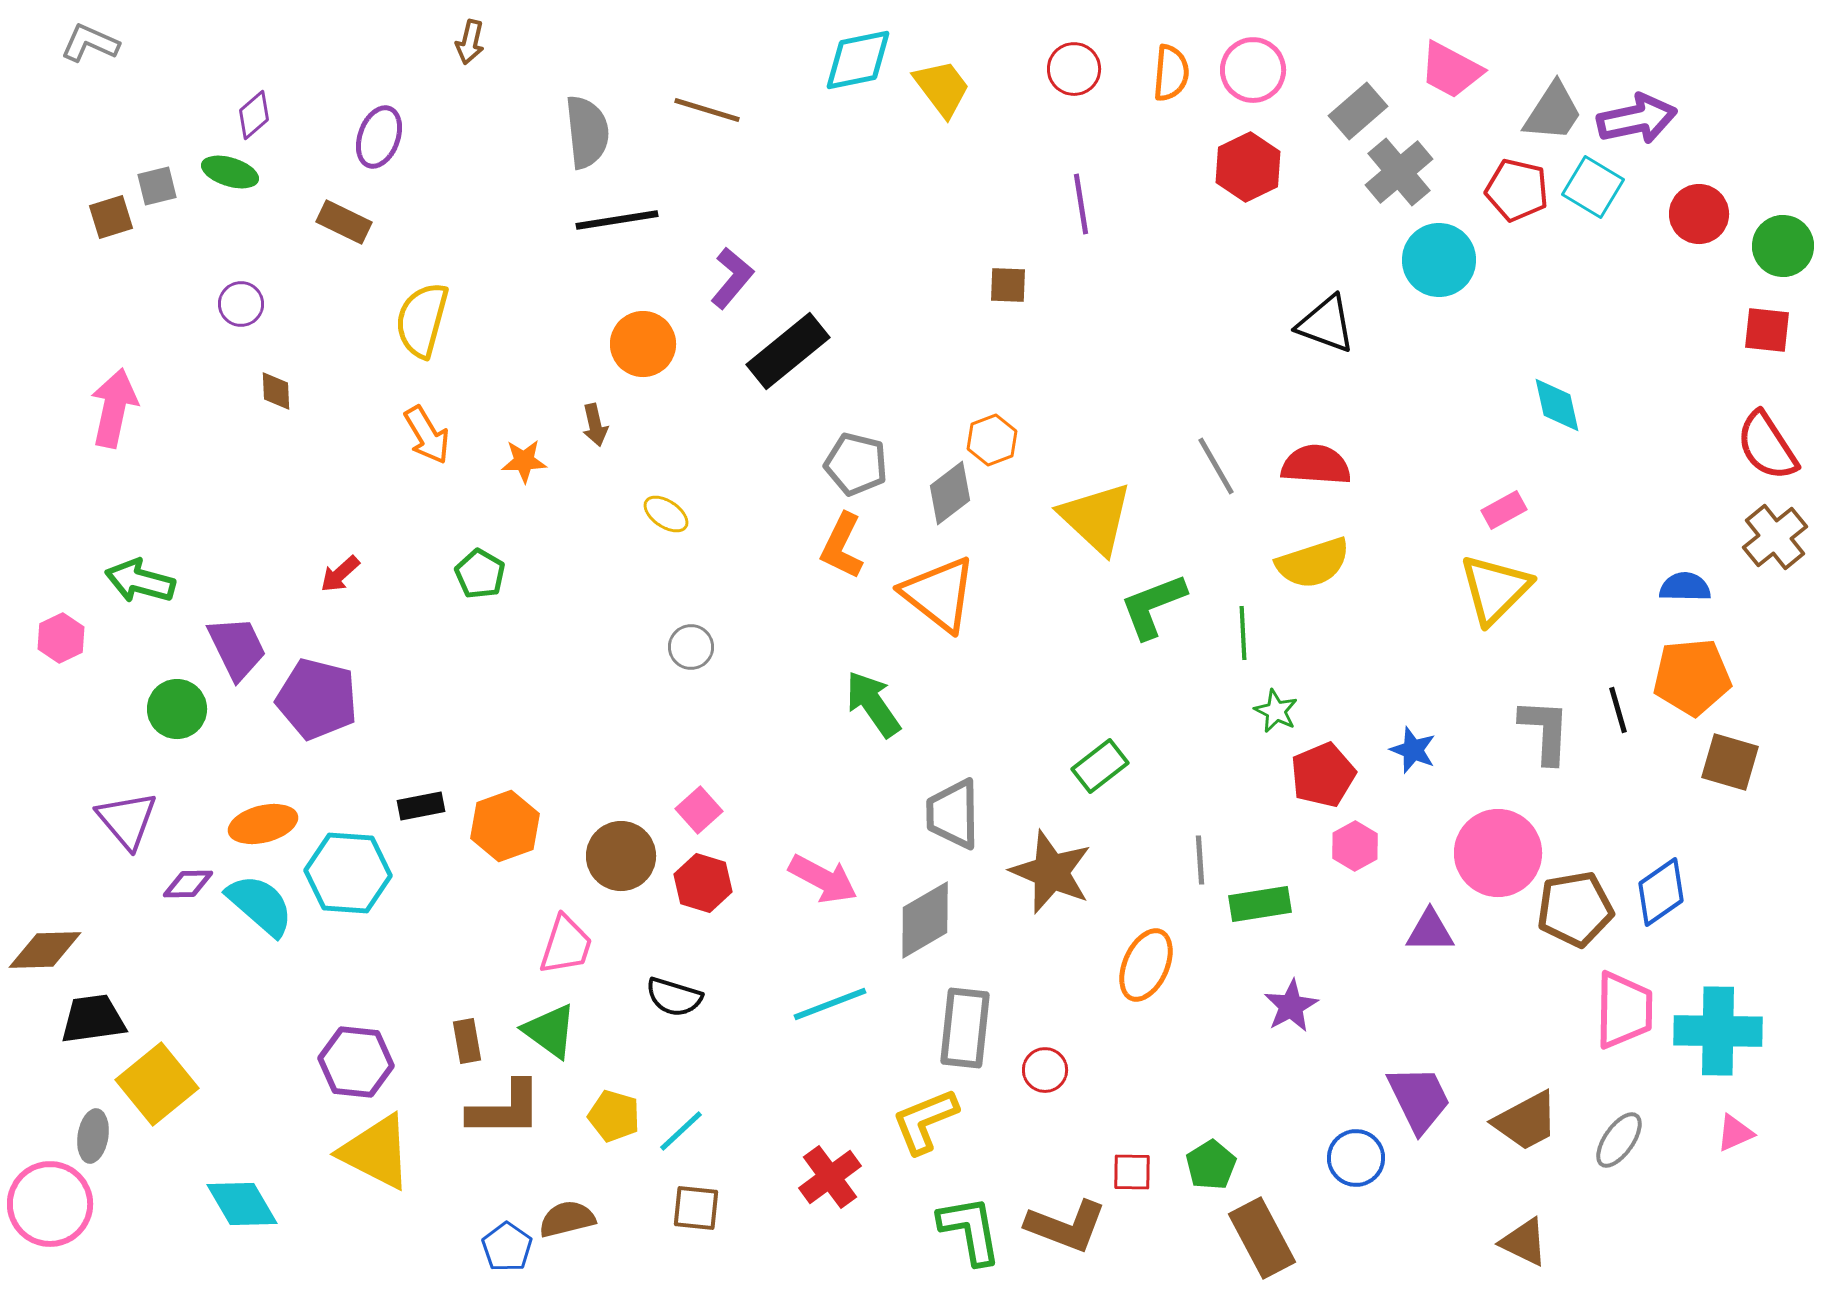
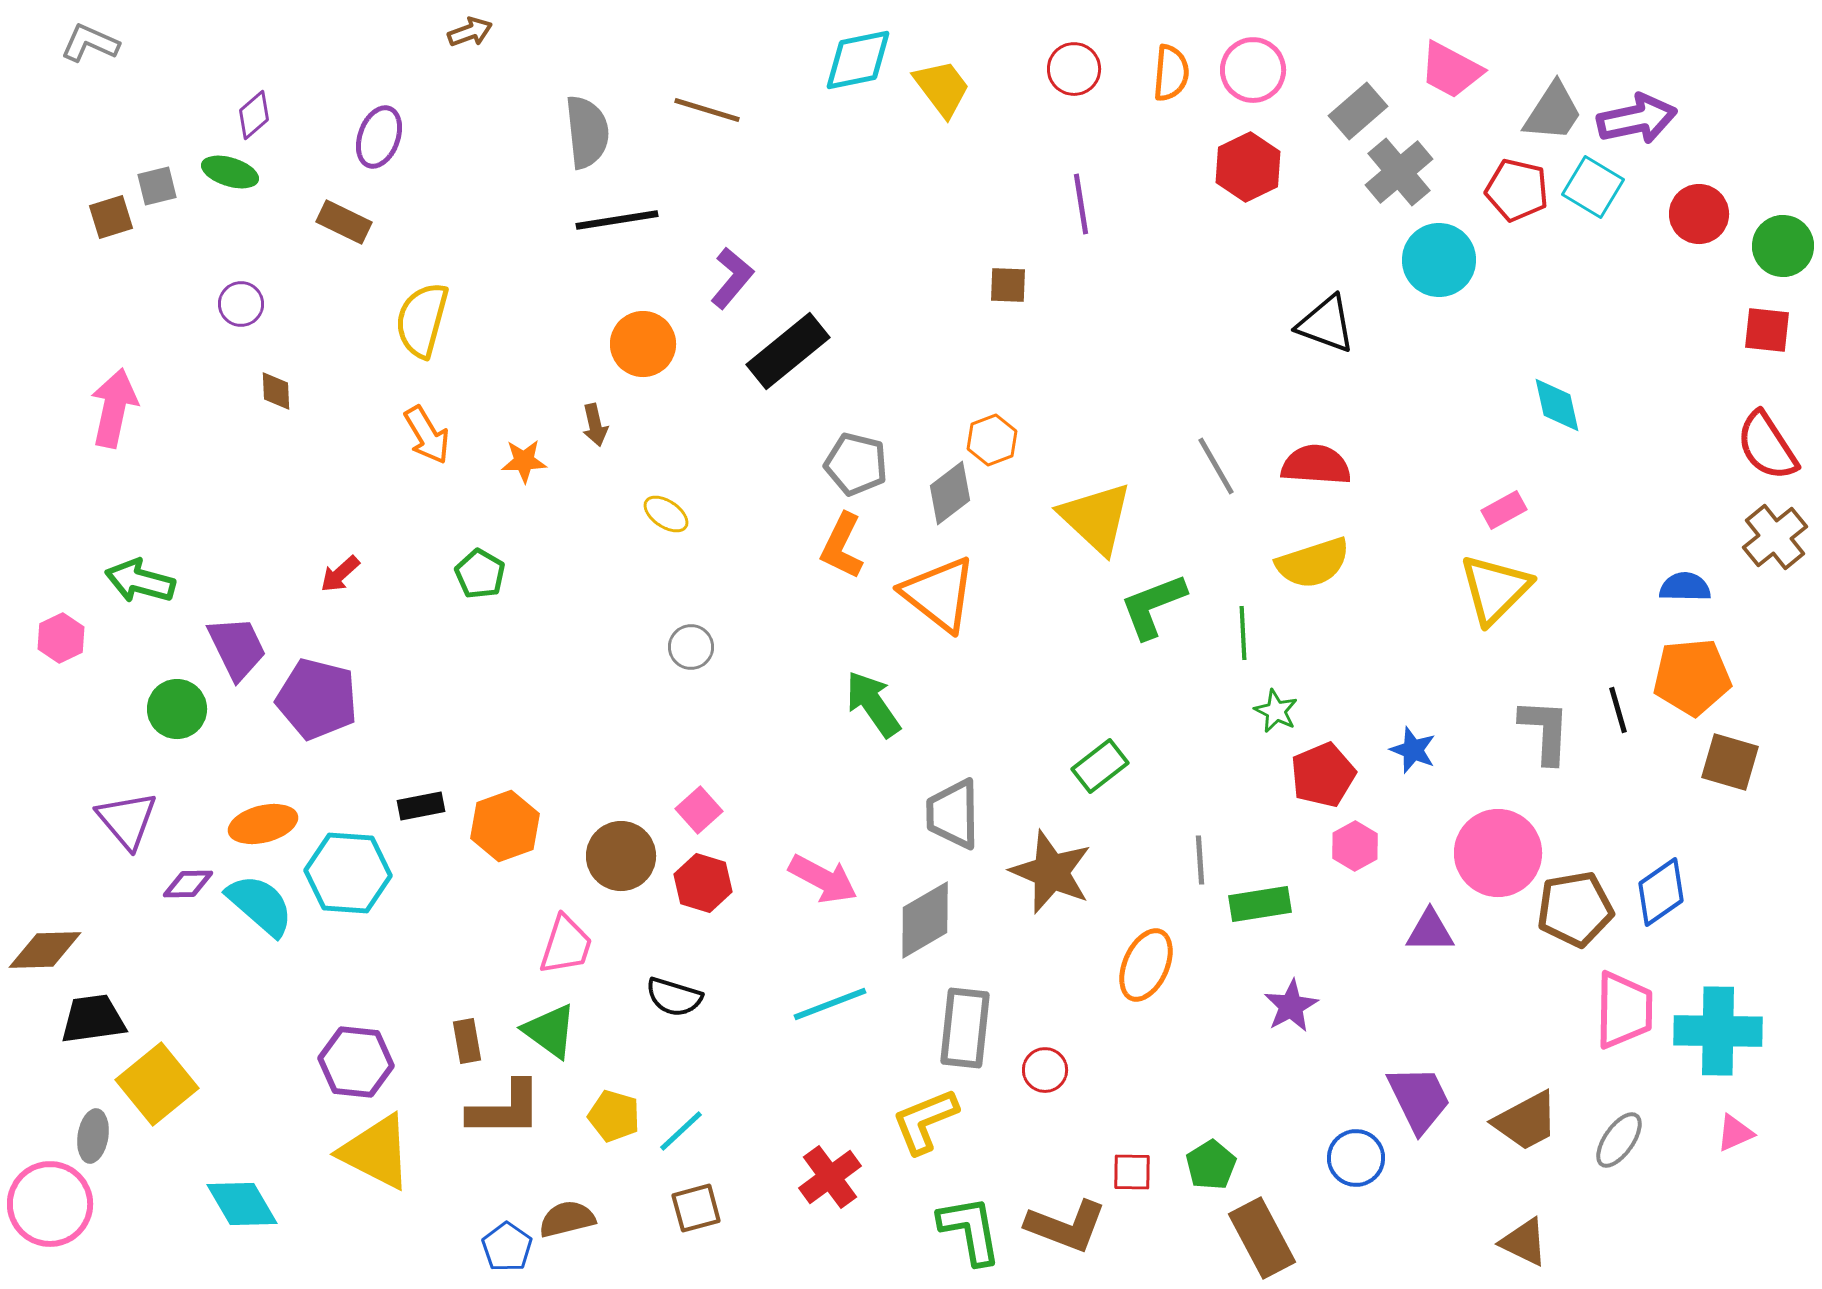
brown arrow at (470, 42): moved 10 px up; rotated 123 degrees counterclockwise
brown square at (696, 1208): rotated 21 degrees counterclockwise
